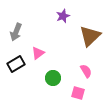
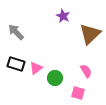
purple star: rotated 24 degrees counterclockwise
gray arrow: rotated 114 degrees clockwise
brown triangle: moved 2 px up
pink triangle: moved 2 px left, 15 px down
black rectangle: rotated 48 degrees clockwise
green circle: moved 2 px right
